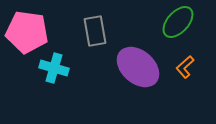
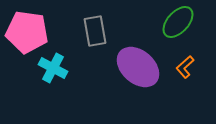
cyan cross: moved 1 px left; rotated 12 degrees clockwise
